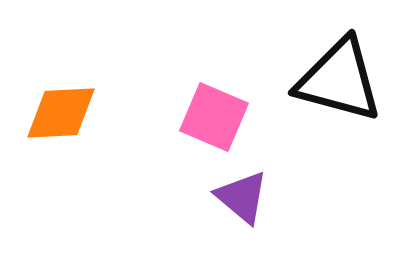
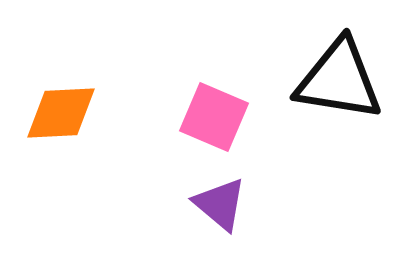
black triangle: rotated 6 degrees counterclockwise
purple triangle: moved 22 px left, 7 px down
